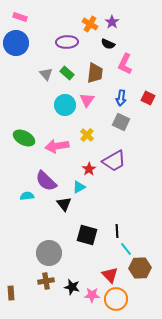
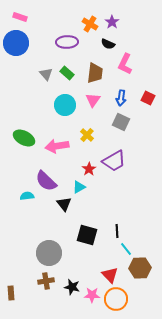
pink triangle: moved 6 px right
